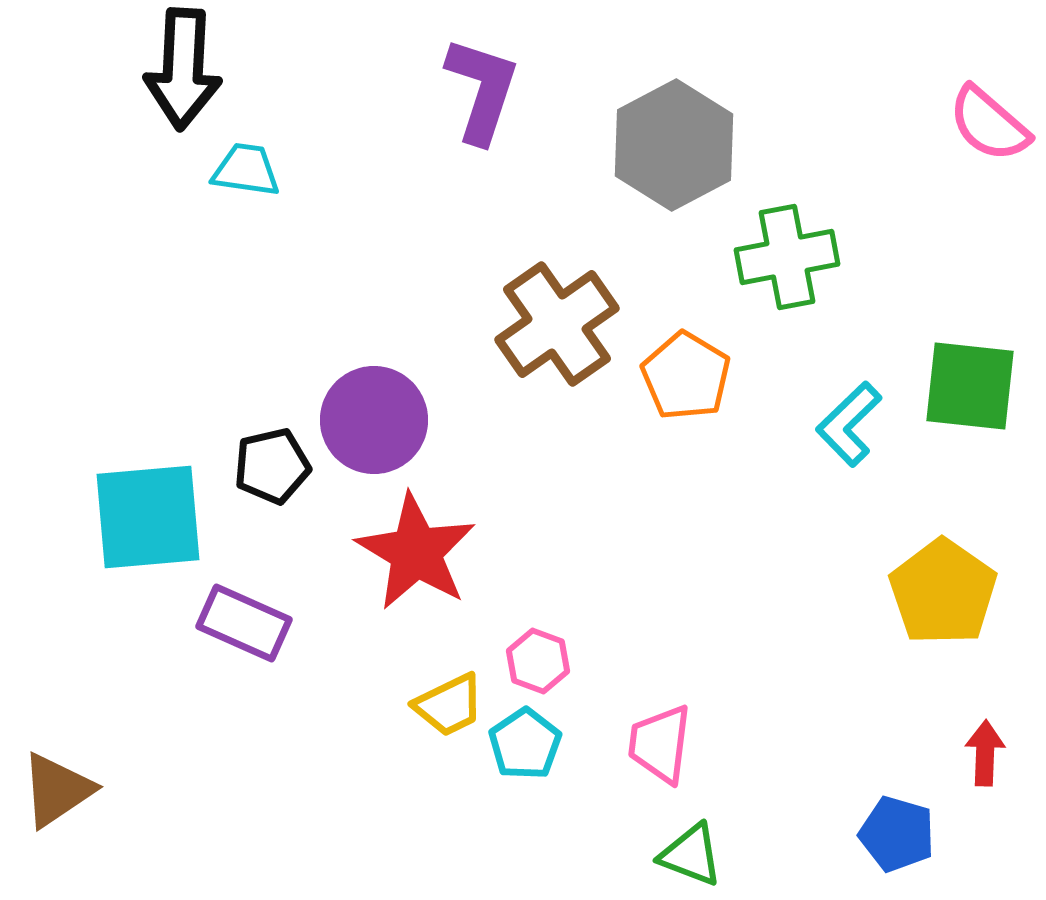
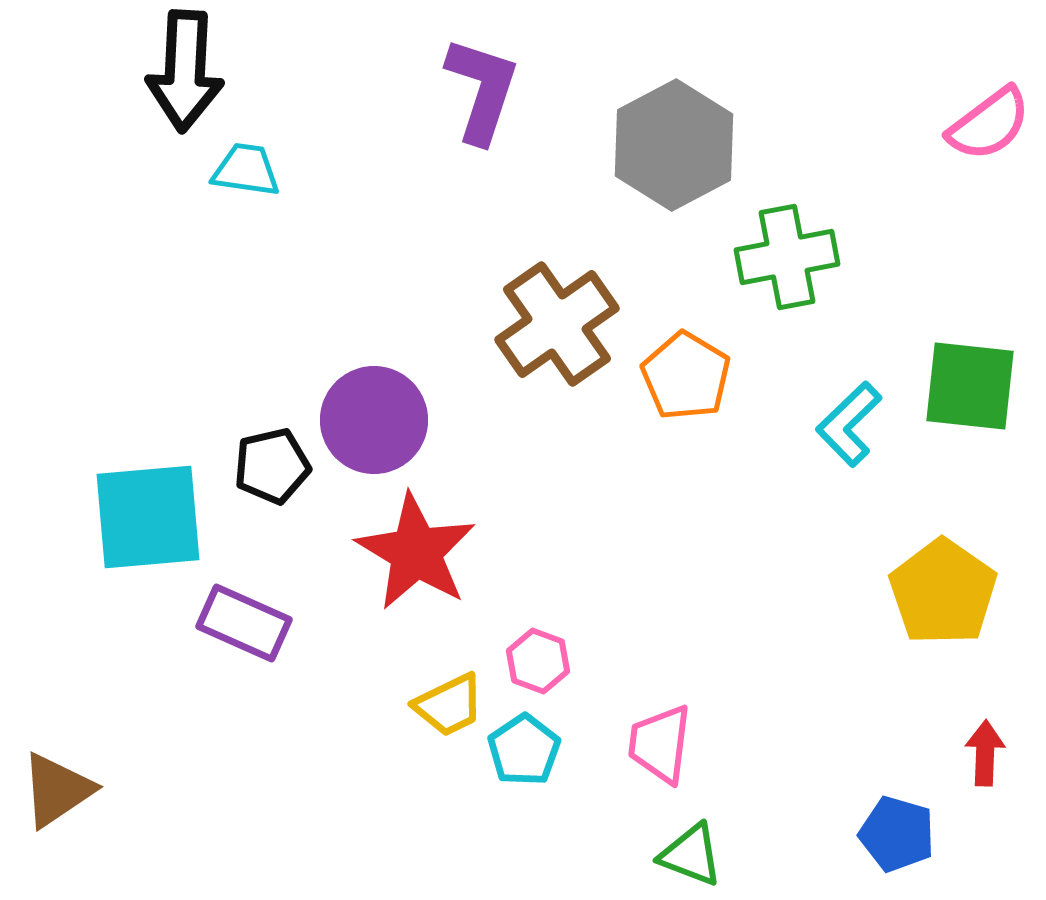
black arrow: moved 2 px right, 2 px down
pink semicircle: rotated 78 degrees counterclockwise
cyan pentagon: moved 1 px left, 6 px down
